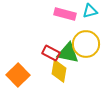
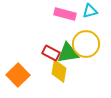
green triangle: rotated 20 degrees counterclockwise
